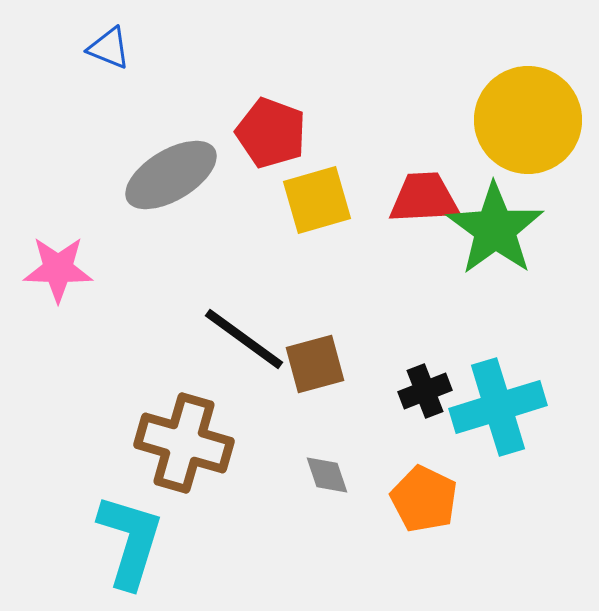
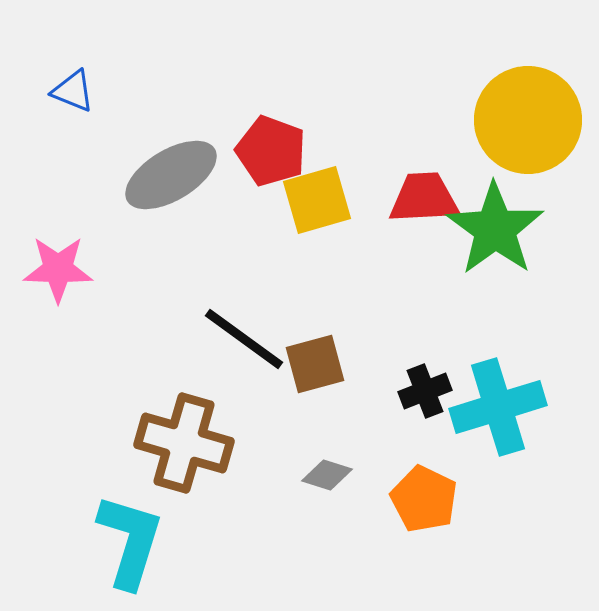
blue triangle: moved 36 px left, 43 px down
red pentagon: moved 18 px down
gray diamond: rotated 54 degrees counterclockwise
